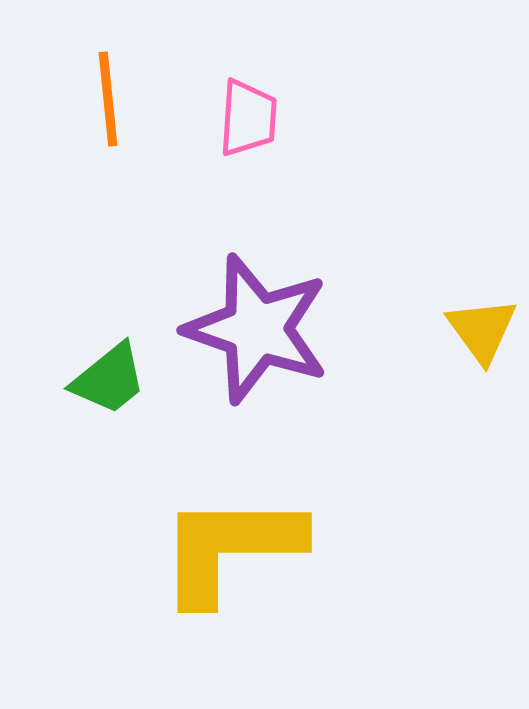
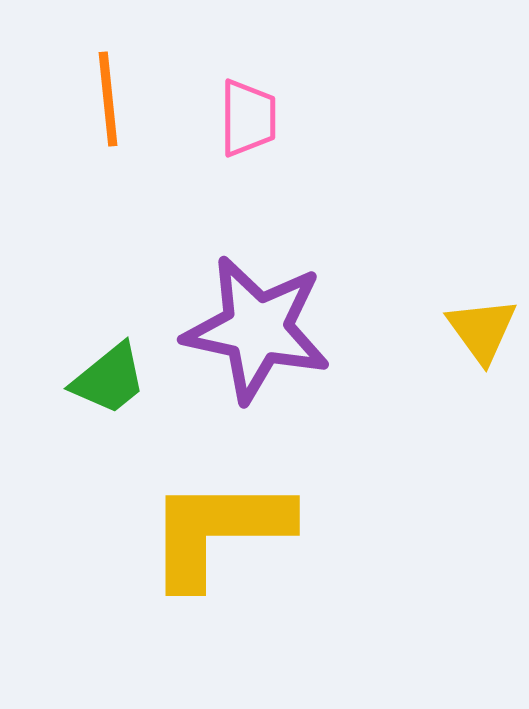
pink trapezoid: rotated 4 degrees counterclockwise
purple star: rotated 7 degrees counterclockwise
yellow L-shape: moved 12 px left, 17 px up
